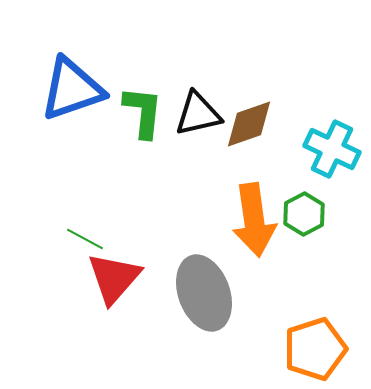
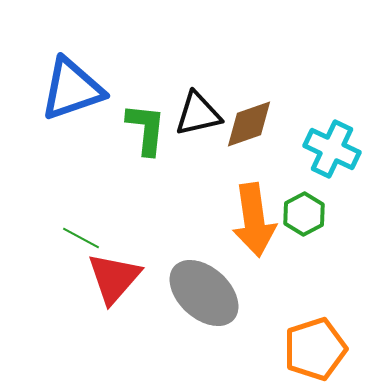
green L-shape: moved 3 px right, 17 px down
green line: moved 4 px left, 1 px up
gray ellipse: rotated 28 degrees counterclockwise
